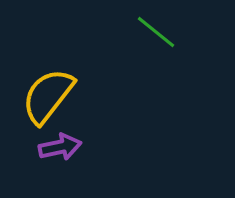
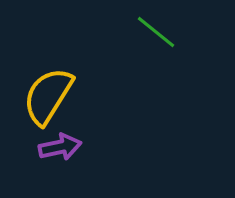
yellow semicircle: rotated 6 degrees counterclockwise
